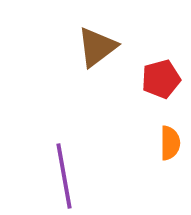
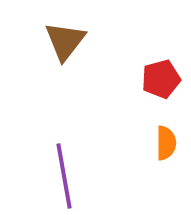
brown triangle: moved 32 px left, 6 px up; rotated 15 degrees counterclockwise
orange semicircle: moved 4 px left
